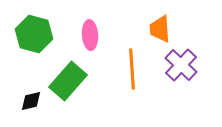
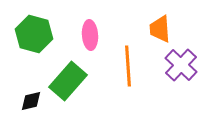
orange line: moved 4 px left, 3 px up
